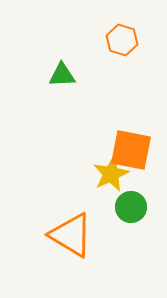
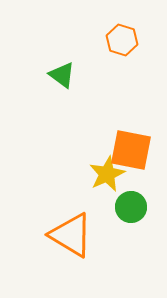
green triangle: rotated 40 degrees clockwise
yellow star: moved 4 px left
